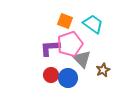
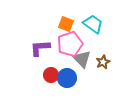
orange square: moved 1 px right, 3 px down
purple L-shape: moved 10 px left
brown star: moved 8 px up
blue circle: moved 1 px left
